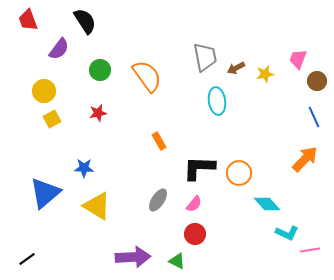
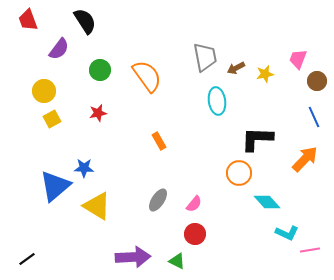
black L-shape: moved 58 px right, 29 px up
blue triangle: moved 10 px right, 7 px up
cyan diamond: moved 2 px up
